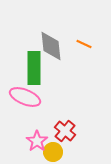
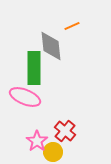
orange line: moved 12 px left, 18 px up; rotated 49 degrees counterclockwise
